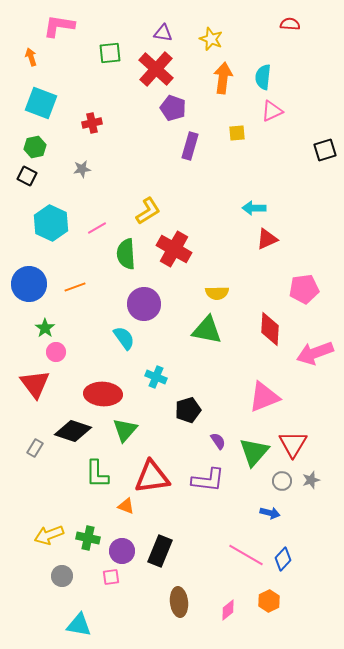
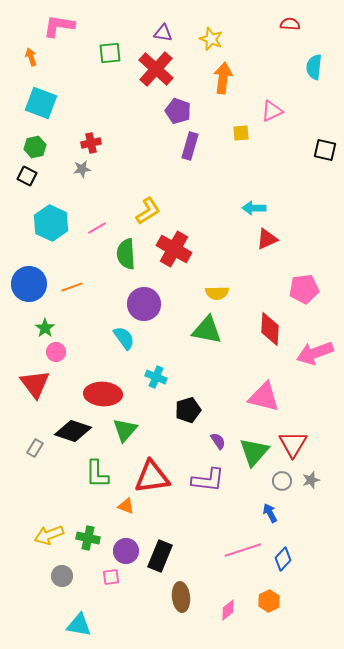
cyan semicircle at (263, 77): moved 51 px right, 10 px up
purple pentagon at (173, 108): moved 5 px right, 3 px down
red cross at (92, 123): moved 1 px left, 20 px down
yellow square at (237, 133): moved 4 px right
black square at (325, 150): rotated 30 degrees clockwise
orange line at (75, 287): moved 3 px left
pink triangle at (264, 397): rotated 36 degrees clockwise
blue arrow at (270, 513): rotated 132 degrees counterclockwise
purple circle at (122, 551): moved 4 px right
black rectangle at (160, 551): moved 5 px down
pink line at (246, 555): moved 3 px left, 5 px up; rotated 48 degrees counterclockwise
brown ellipse at (179, 602): moved 2 px right, 5 px up
